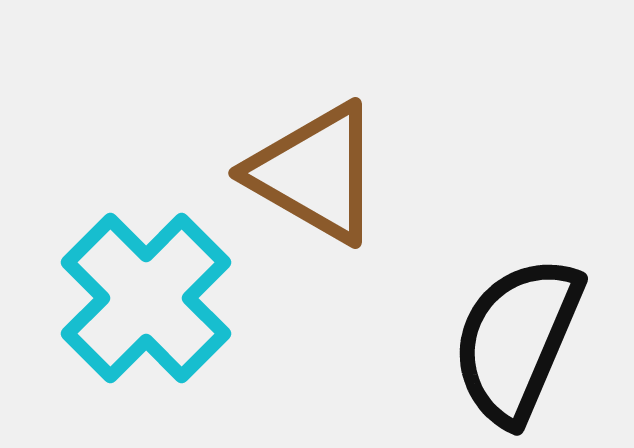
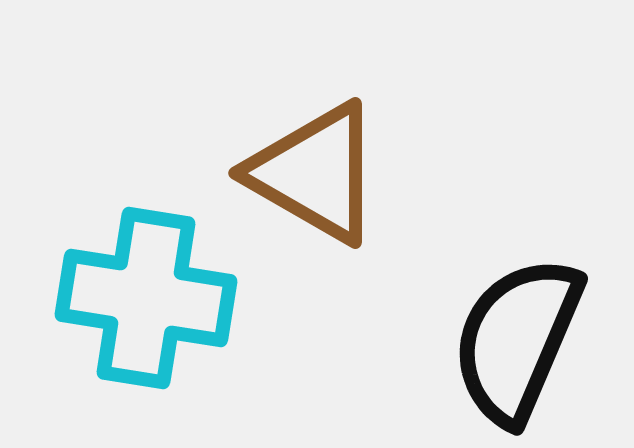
cyan cross: rotated 36 degrees counterclockwise
